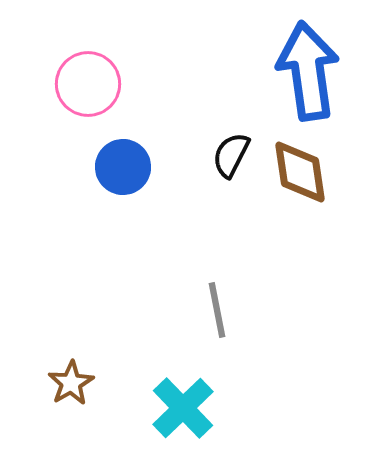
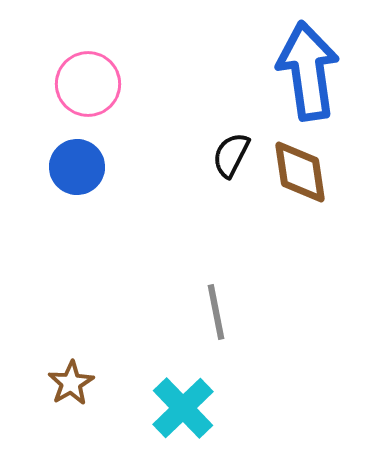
blue circle: moved 46 px left
gray line: moved 1 px left, 2 px down
